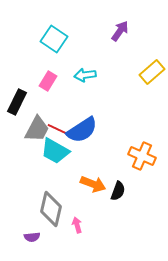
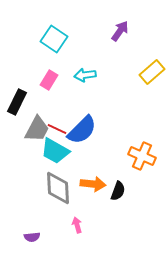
pink rectangle: moved 1 px right, 1 px up
blue semicircle: rotated 12 degrees counterclockwise
orange arrow: rotated 15 degrees counterclockwise
gray diamond: moved 7 px right, 21 px up; rotated 16 degrees counterclockwise
